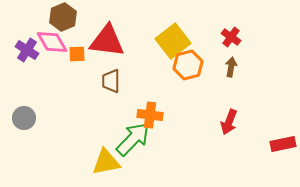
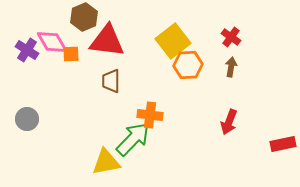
brown hexagon: moved 21 px right
orange square: moved 6 px left
orange hexagon: rotated 12 degrees clockwise
gray circle: moved 3 px right, 1 px down
